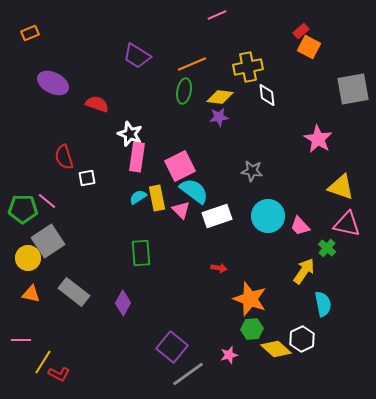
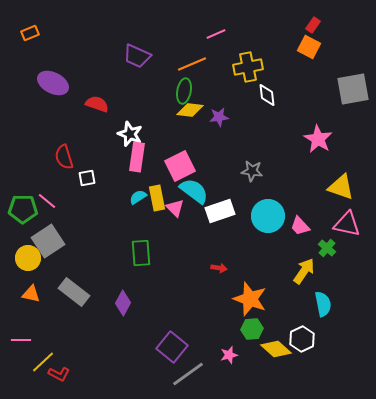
pink line at (217, 15): moved 1 px left, 19 px down
red rectangle at (301, 31): moved 12 px right, 6 px up; rotated 14 degrees counterclockwise
purple trapezoid at (137, 56): rotated 8 degrees counterclockwise
yellow diamond at (220, 97): moved 30 px left, 13 px down
pink triangle at (181, 210): moved 6 px left, 2 px up
white rectangle at (217, 216): moved 3 px right, 5 px up
yellow line at (43, 362): rotated 15 degrees clockwise
